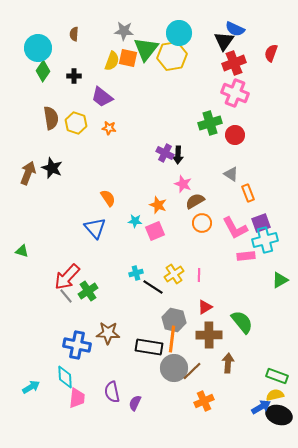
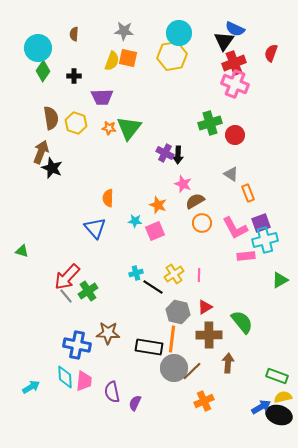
green triangle at (146, 49): moved 17 px left, 79 px down
pink cross at (235, 93): moved 9 px up
purple trapezoid at (102, 97): rotated 40 degrees counterclockwise
brown arrow at (28, 173): moved 13 px right, 21 px up
orange semicircle at (108, 198): rotated 144 degrees counterclockwise
gray hexagon at (174, 320): moved 4 px right, 8 px up
yellow semicircle at (275, 395): moved 8 px right, 2 px down
pink trapezoid at (77, 398): moved 7 px right, 17 px up
